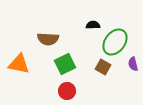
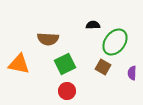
purple semicircle: moved 1 px left, 9 px down; rotated 16 degrees clockwise
